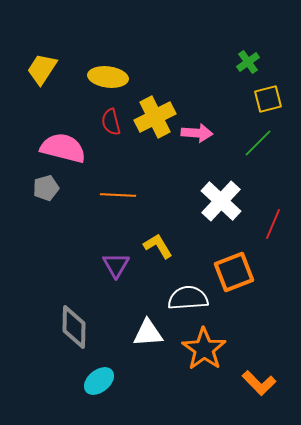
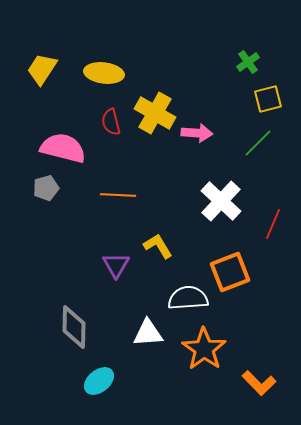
yellow ellipse: moved 4 px left, 4 px up
yellow cross: moved 4 px up; rotated 33 degrees counterclockwise
orange square: moved 4 px left
